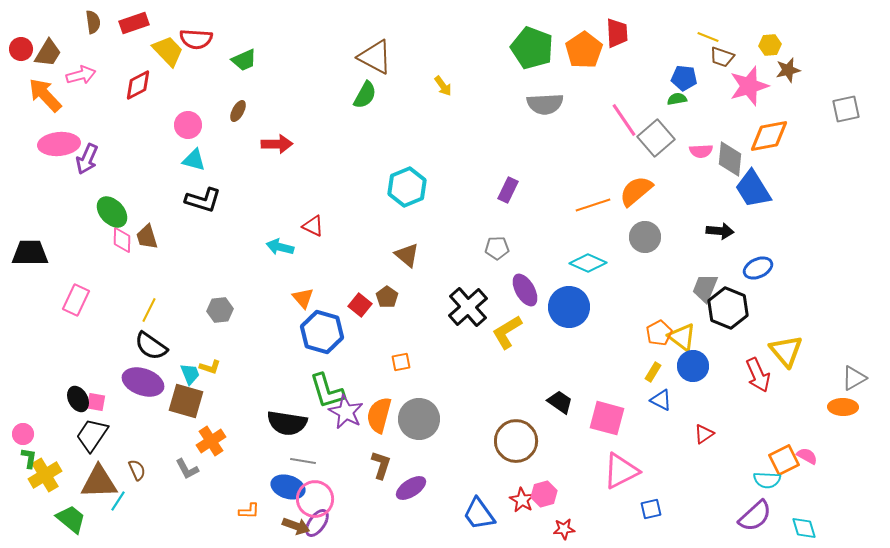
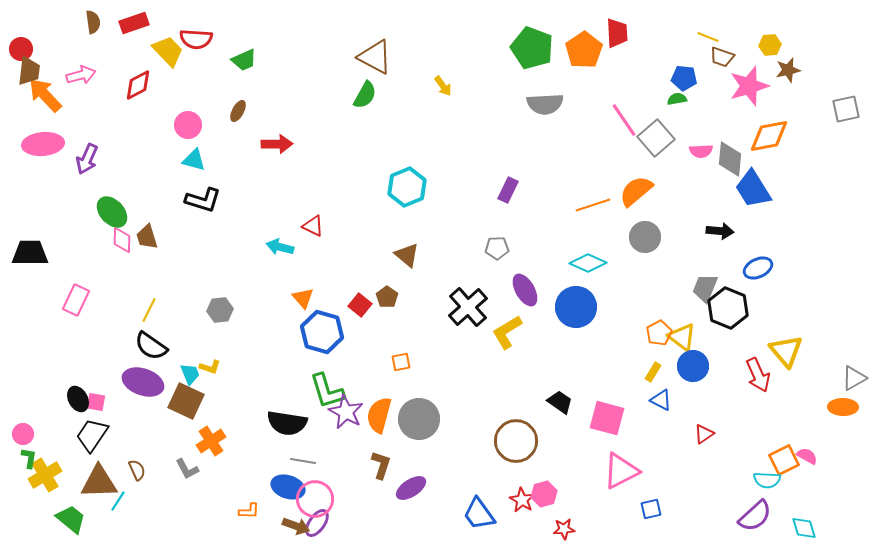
brown trapezoid at (48, 53): moved 19 px left, 18 px down; rotated 24 degrees counterclockwise
pink ellipse at (59, 144): moved 16 px left
blue circle at (569, 307): moved 7 px right
brown square at (186, 401): rotated 9 degrees clockwise
